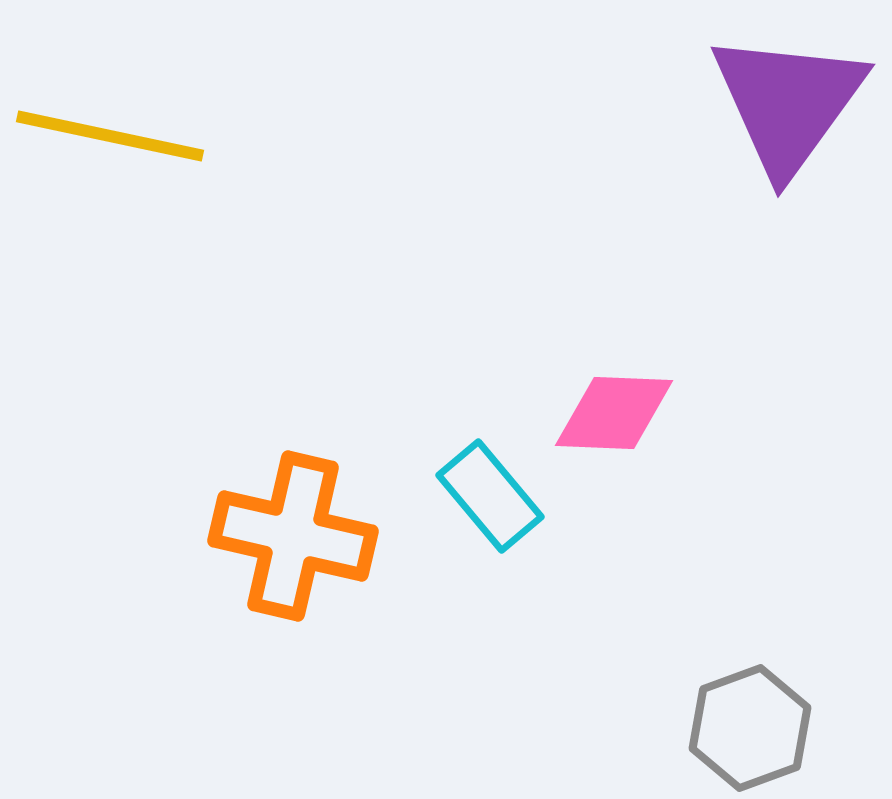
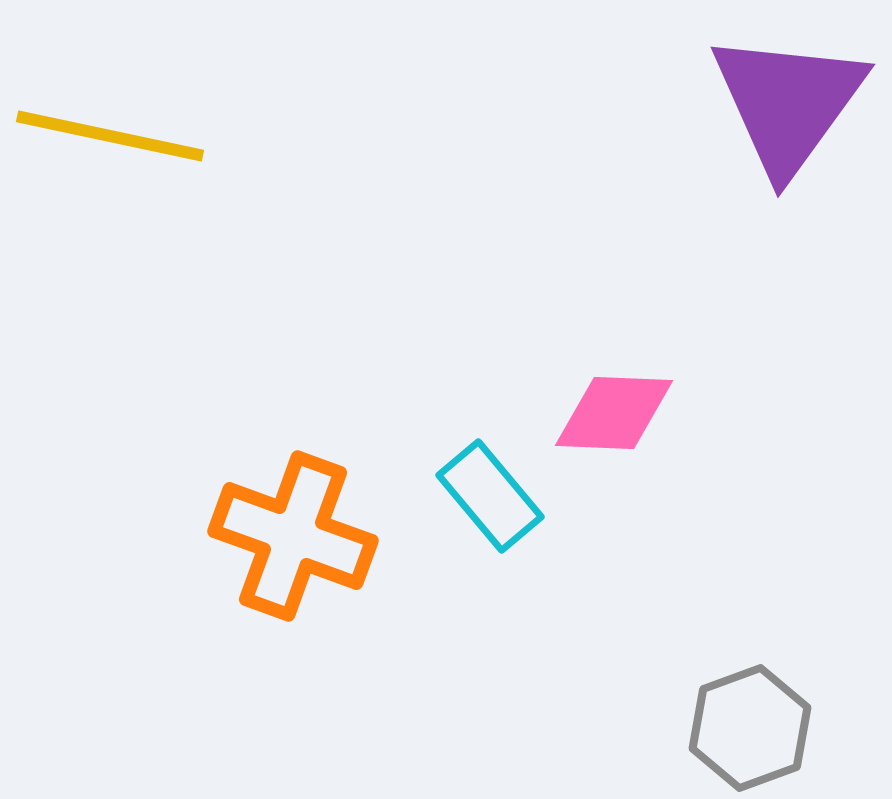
orange cross: rotated 7 degrees clockwise
